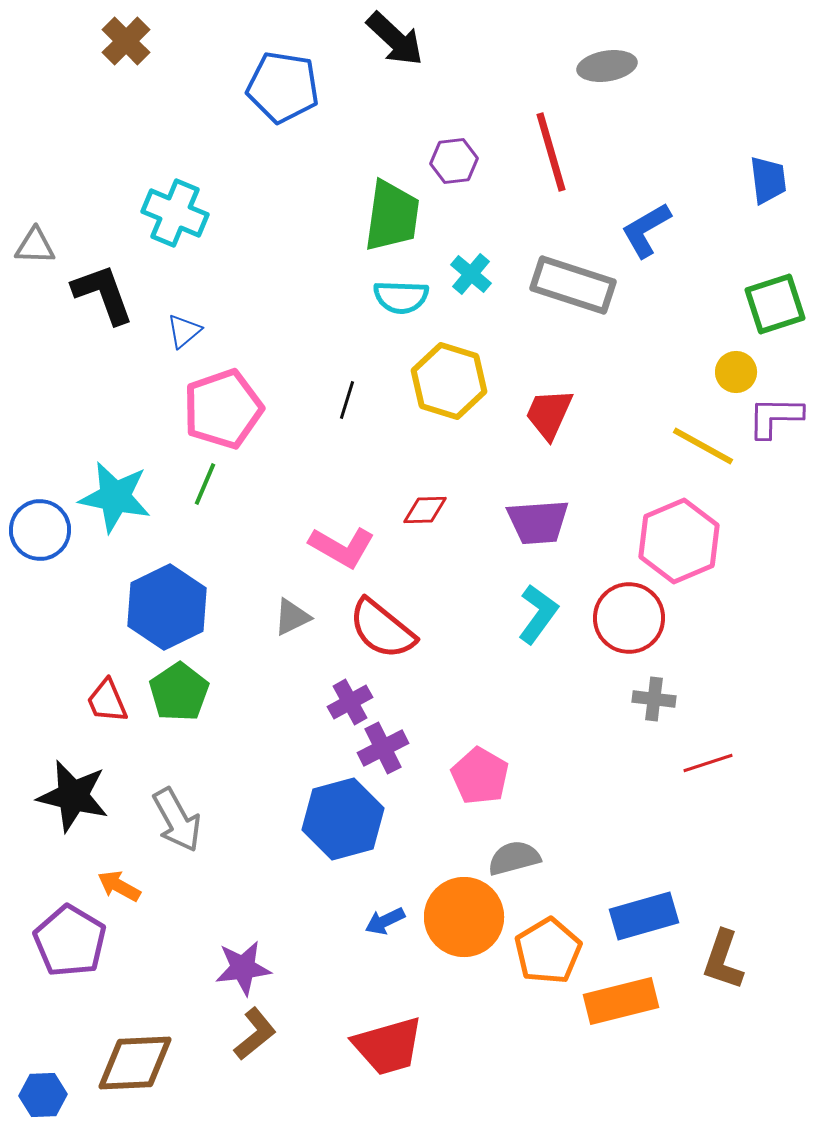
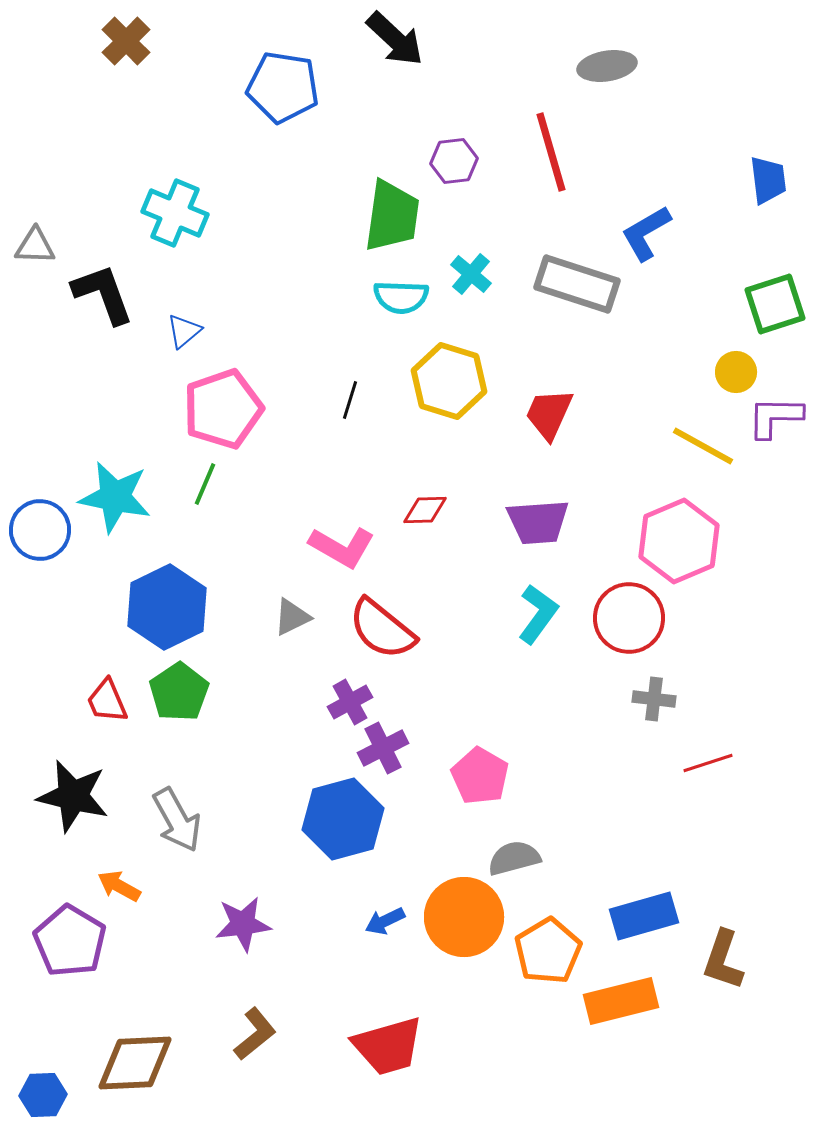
blue L-shape at (646, 230): moved 3 px down
gray rectangle at (573, 285): moved 4 px right, 1 px up
black line at (347, 400): moved 3 px right
purple star at (243, 968): moved 44 px up
